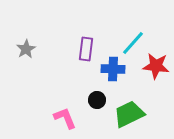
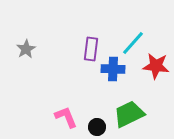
purple rectangle: moved 5 px right
black circle: moved 27 px down
pink L-shape: moved 1 px right, 1 px up
